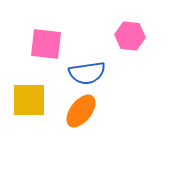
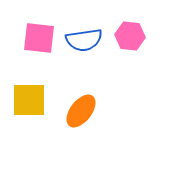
pink square: moved 7 px left, 6 px up
blue semicircle: moved 3 px left, 33 px up
